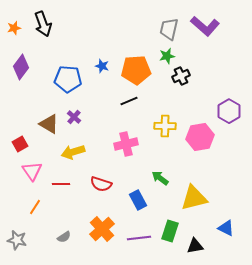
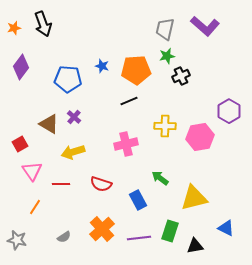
gray trapezoid: moved 4 px left
